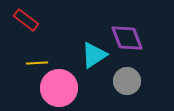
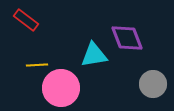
cyan triangle: rotated 24 degrees clockwise
yellow line: moved 2 px down
gray circle: moved 26 px right, 3 px down
pink circle: moved 2 px right
